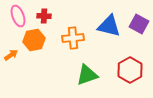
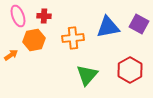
blue triangle: moved 1 px left, 1 px down; rotated 25 degrees counterclockwise
green triangle: rotated 30 degrees counterclockwise
